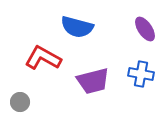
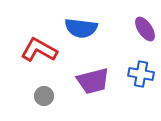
blue semicircle: moved 4 px right, 1 px down; rotated 8 degrees counterclockwise
red L-shape: moved 4 px left, 8 px up
gray circle: moved 24 px right, 6 px up
